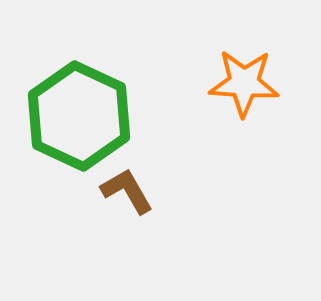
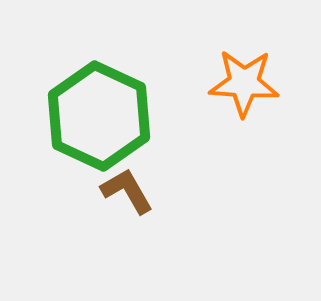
green hexagon: moved 20 px right
